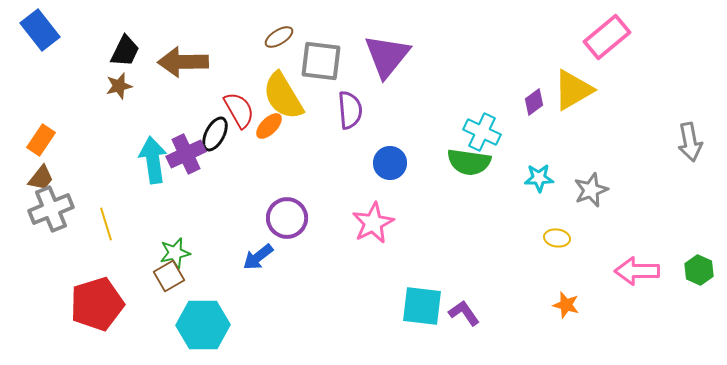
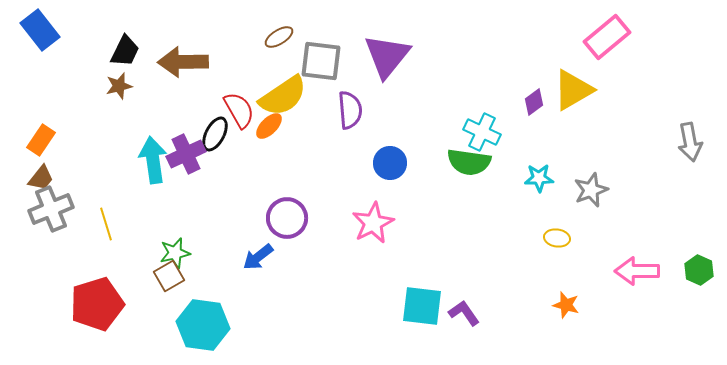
yellow semicircle: rotated 93 degrees counterclockwise
cyan hexagon: rotated 9 degrees clockwise
